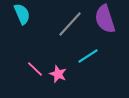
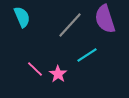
cyan semicircle: moved 3 px down
gray line: moved 1 px down
cyan line: moved 1 px left, 1 px up
pink star: rotated 12 degrees clockwise
